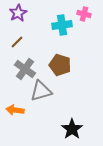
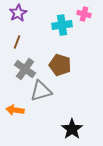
brown line: rotated 24 degrees counterclockwise
